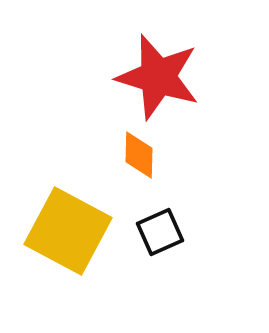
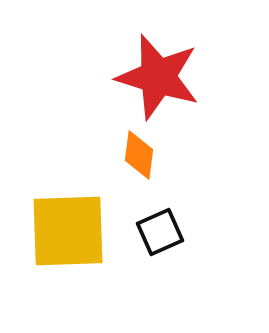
orange diamond: rotated 6 degrees clockwise
yellow square: rotated 30 degrees counterclockwise
